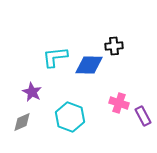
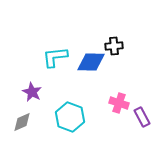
blue diamond: moved 2 px right, 3 px up
purple rectangle: moved 1 px left, 1 px down
